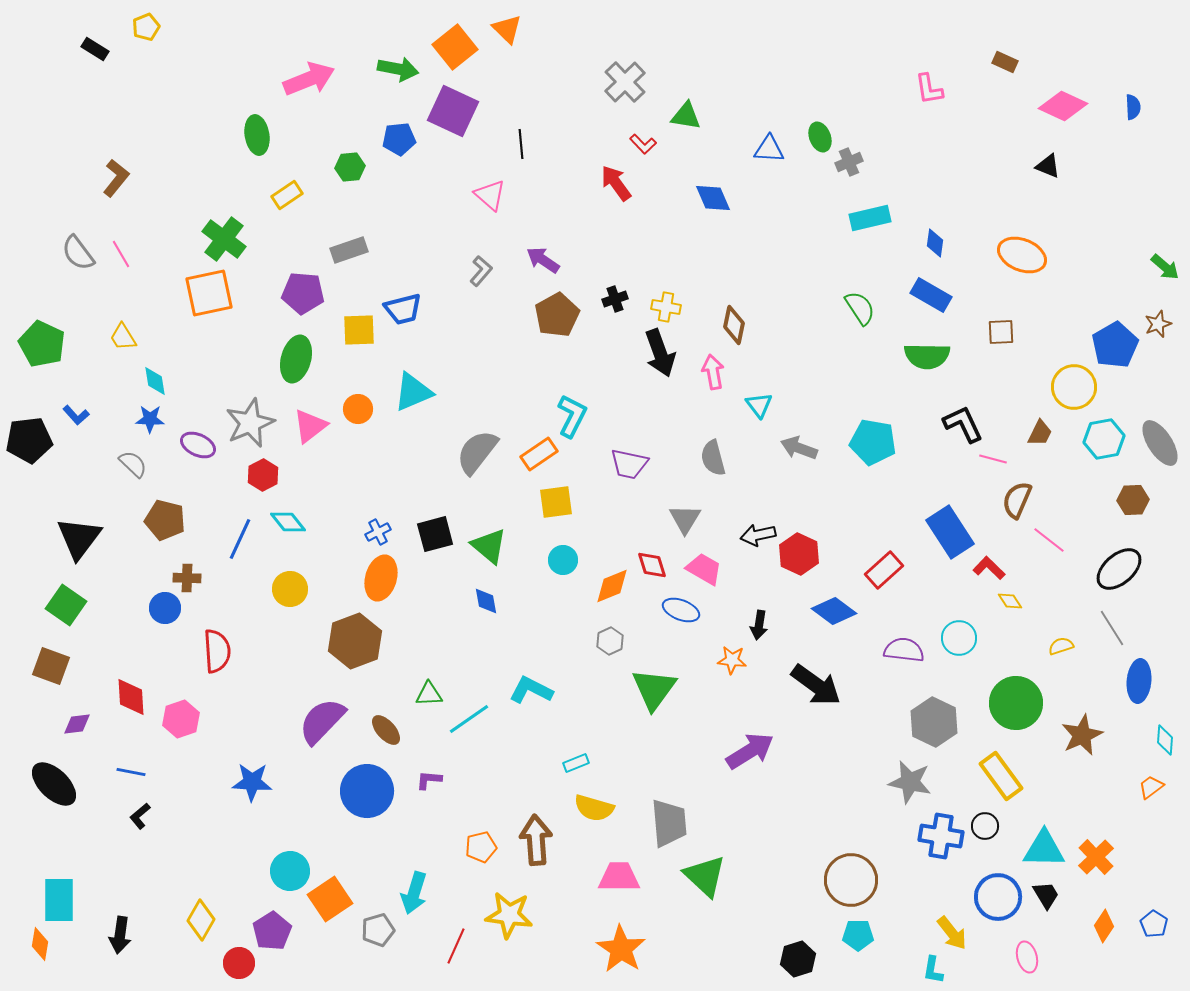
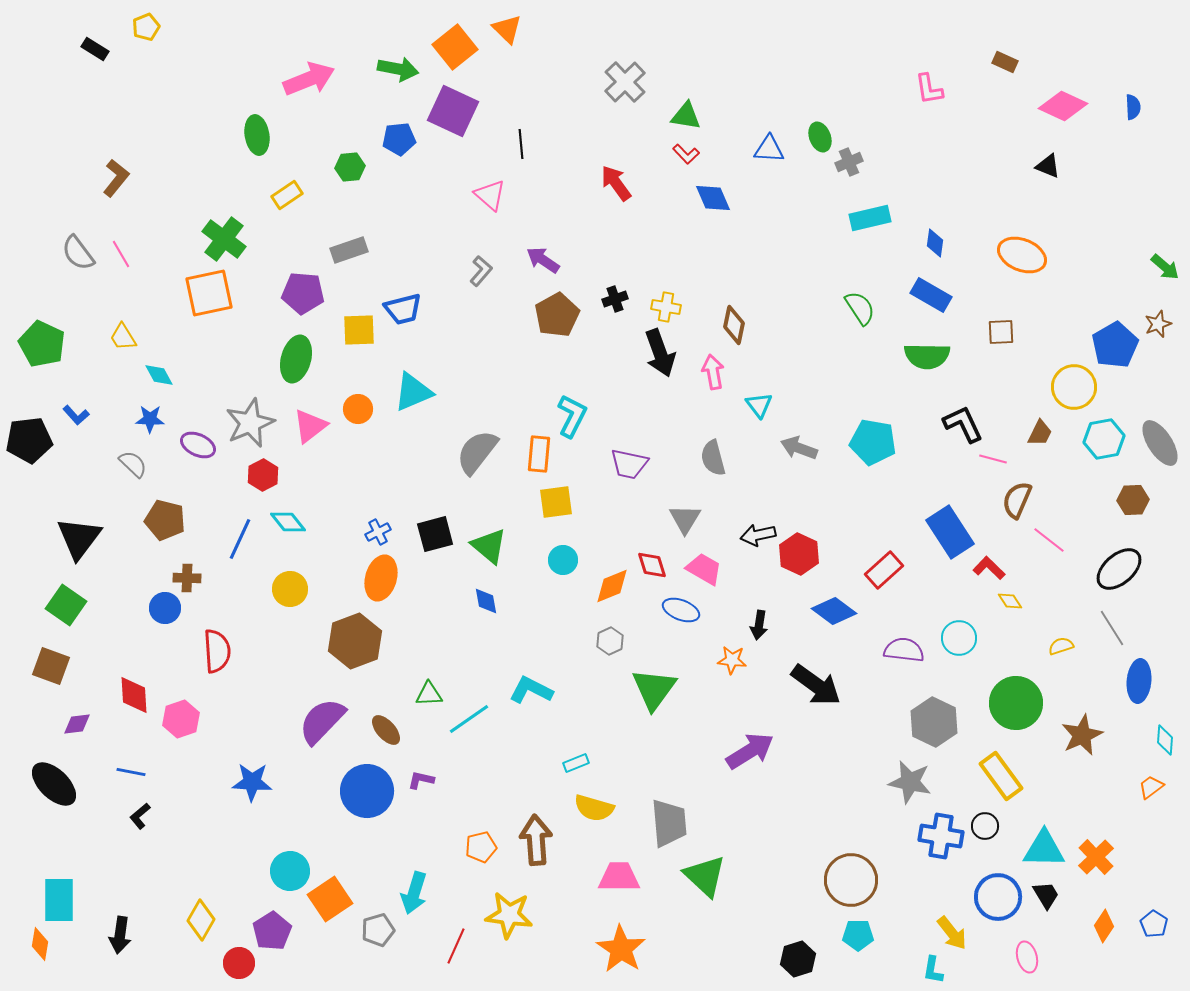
red L-shape at (643, 144): moved 43 px right, 10 px down
cyan diamond at (155, 381): moved 4 px right, 6 px up; rotated 20 degrees counterclockwise
orange rectangle at (539, 454): rotated 51 degrees counterclockwise
red diamond at (131, 697): moved 3 px right, 2 px up
purple L-shape at (429, 780): moved 8 px left; rotated 8 degrees clockwise
